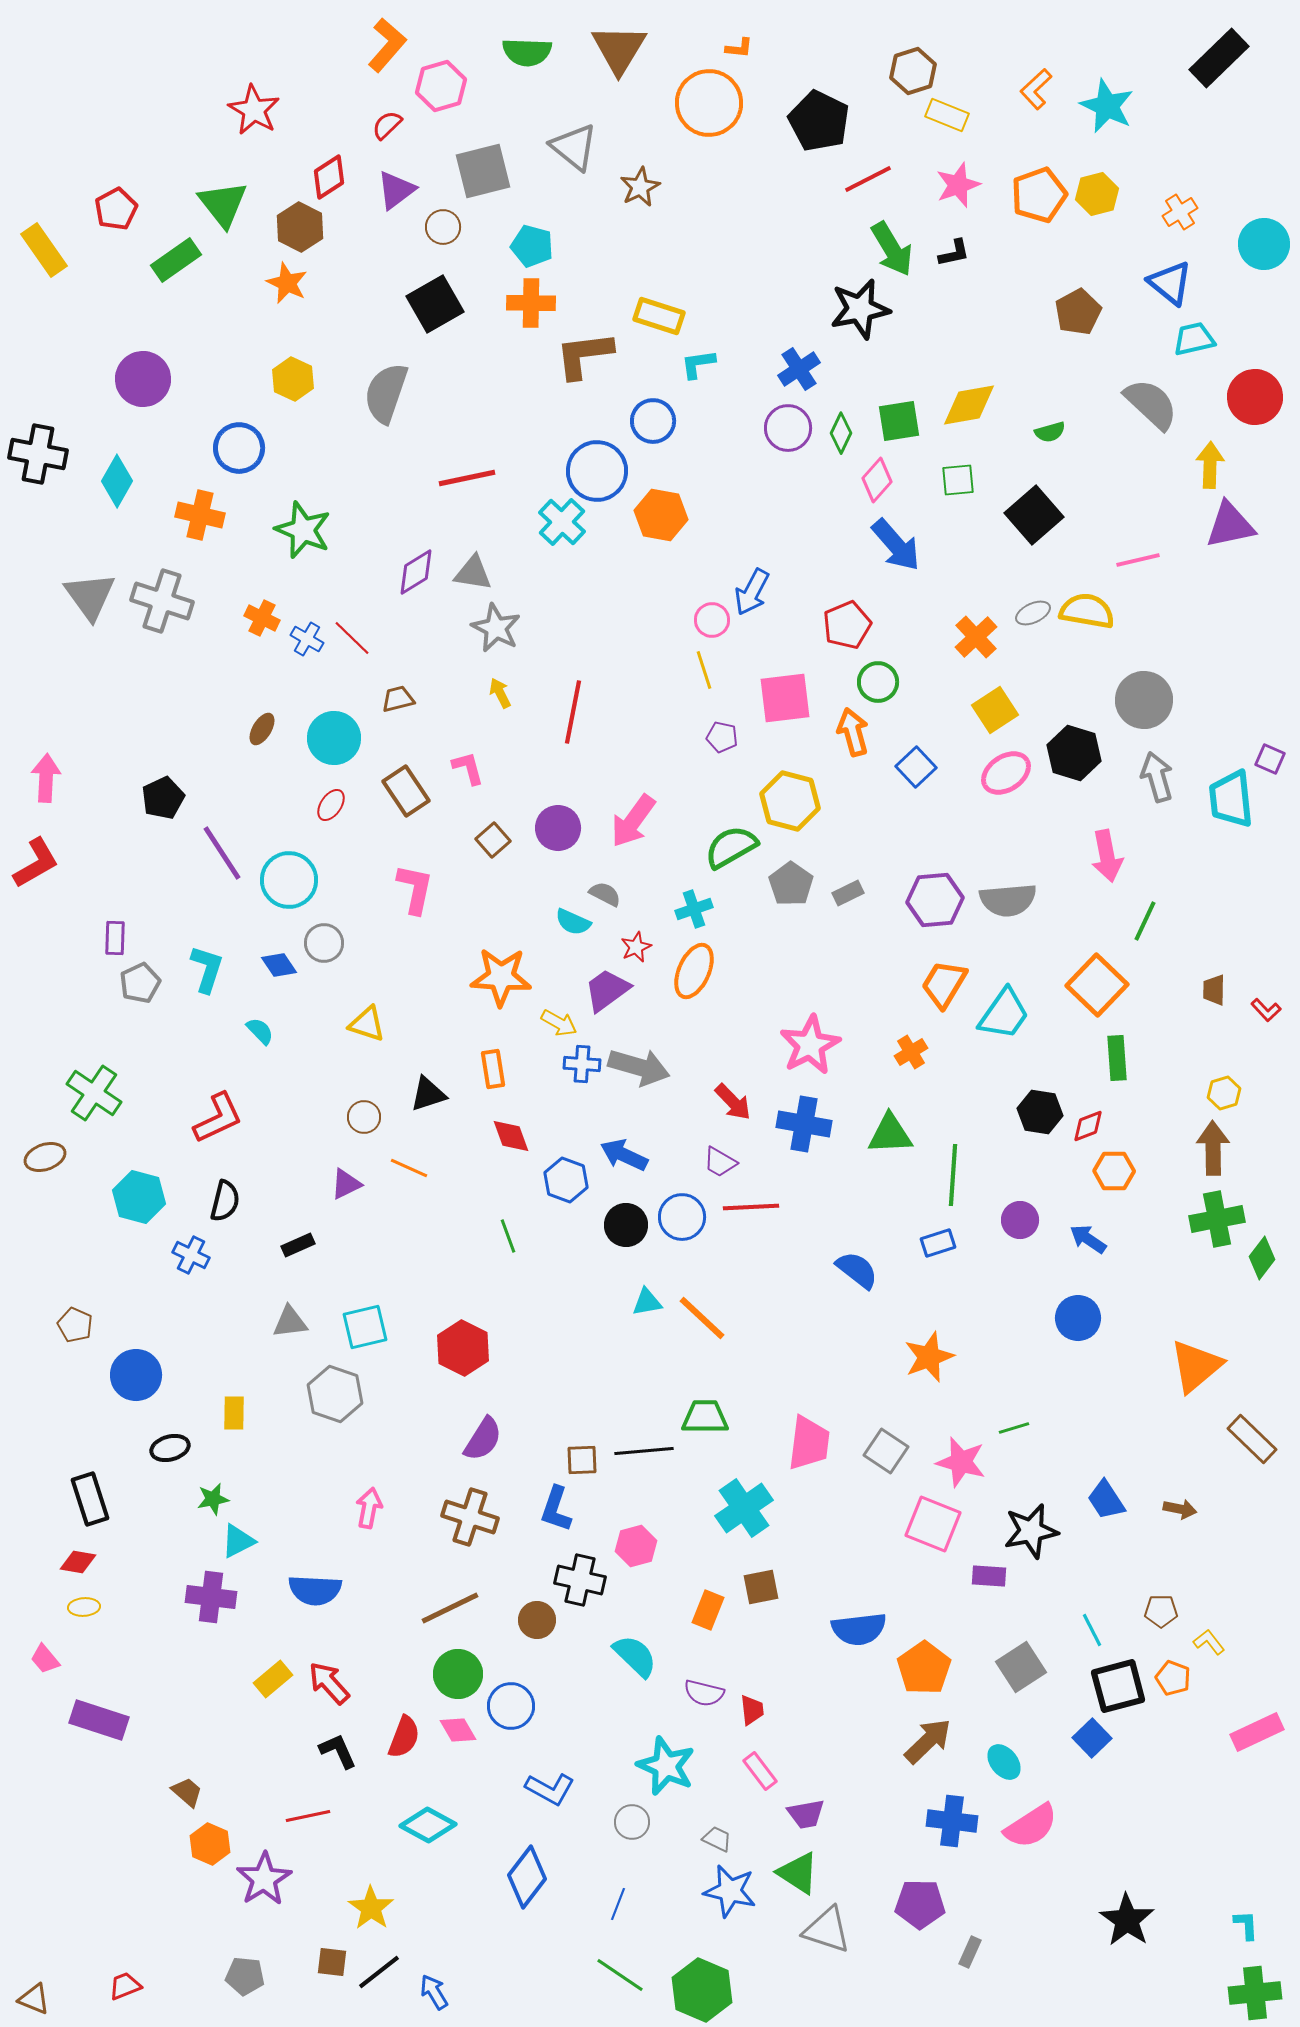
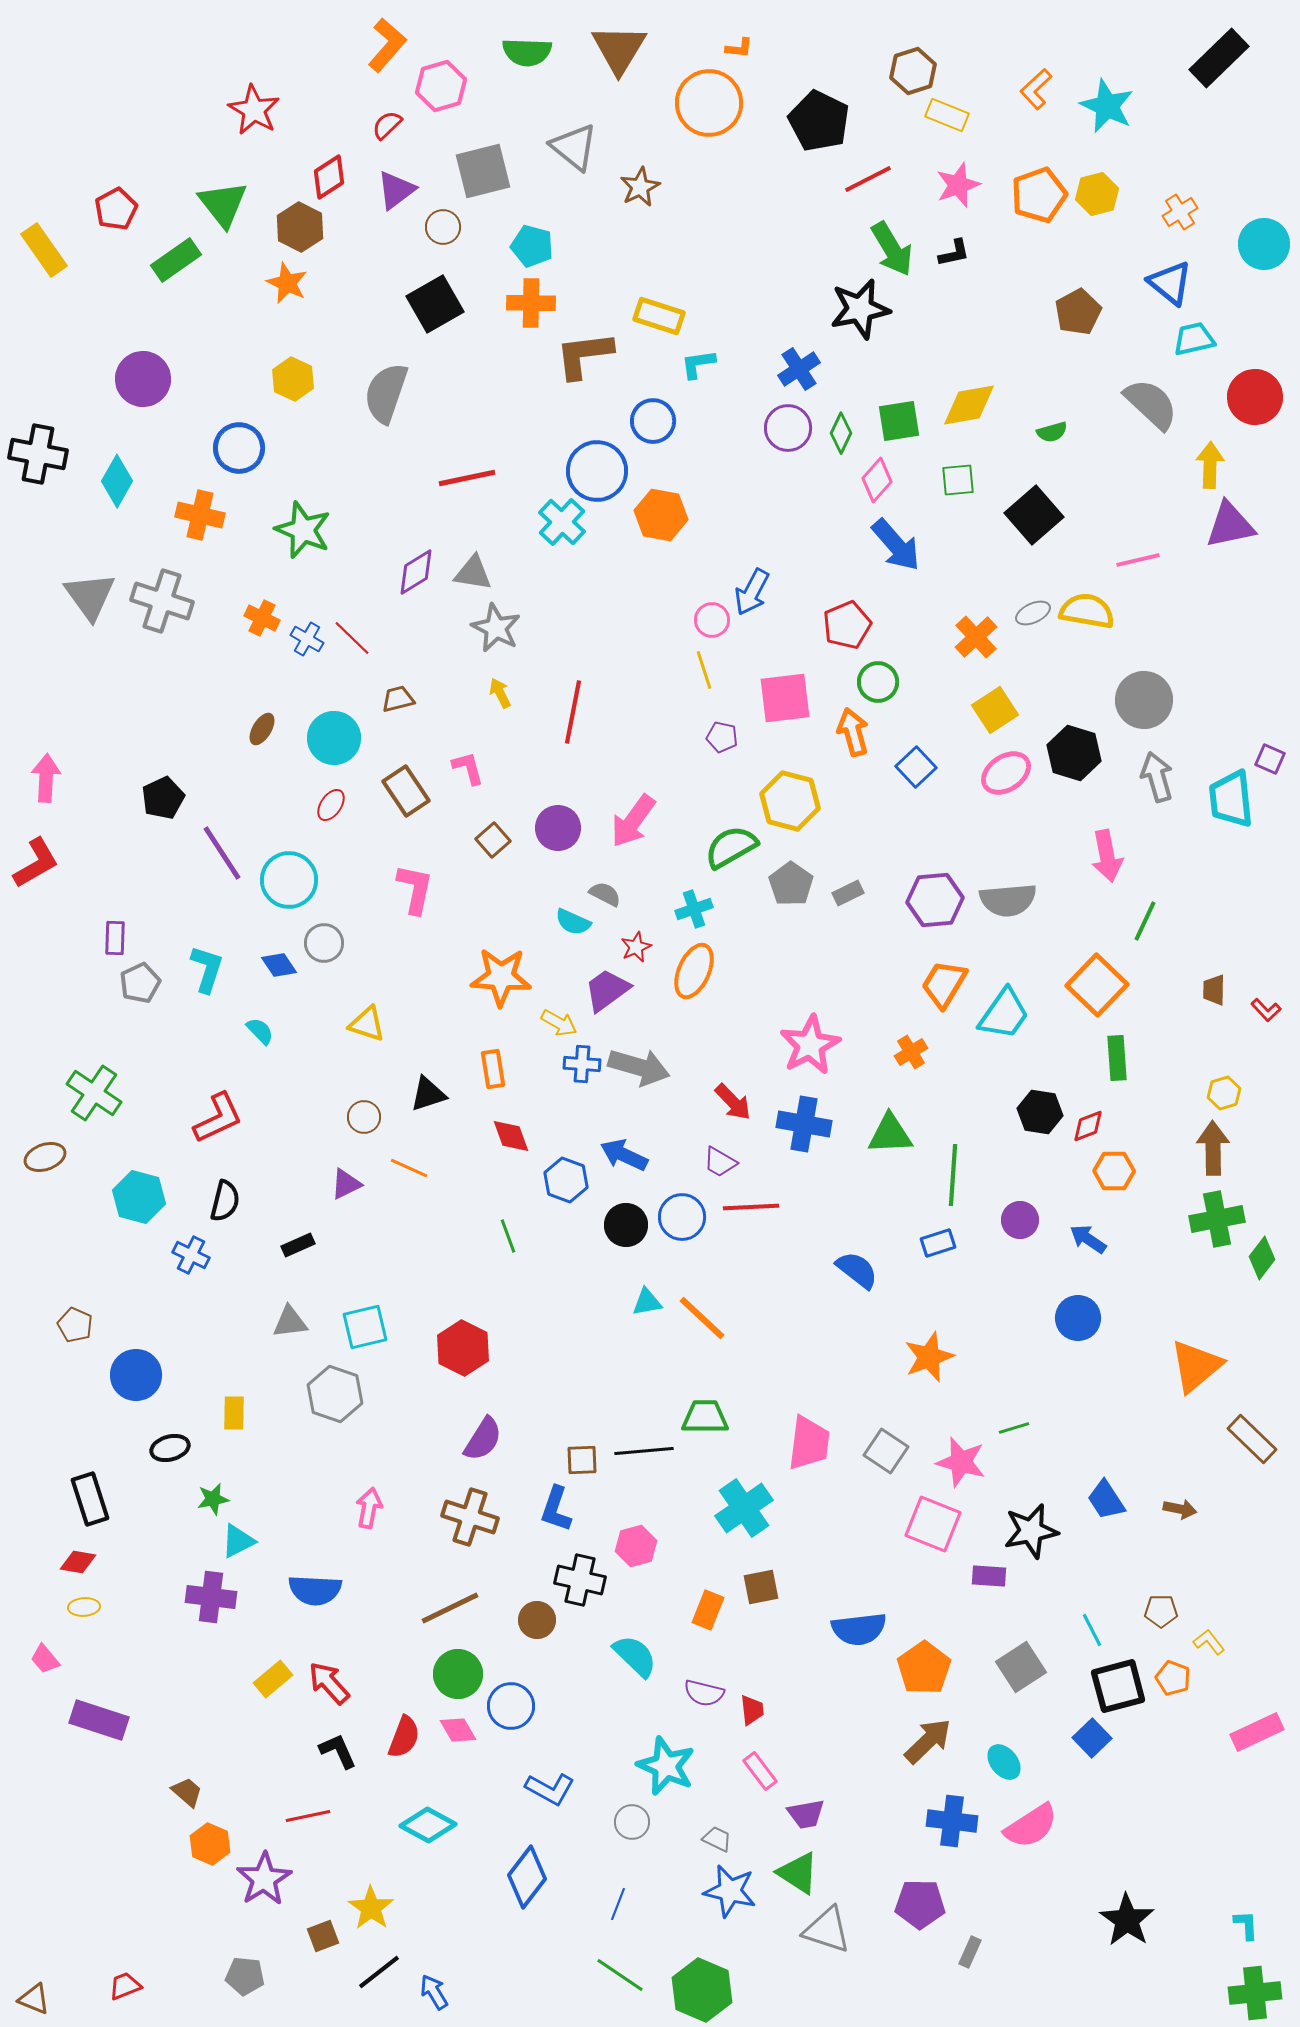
green semicircle at (1050, 432): moved 2 px right
brown square at (332, 1962): moved 9 px left, 26 px up; rotated 28 degrees counterclockwise
